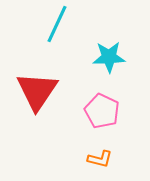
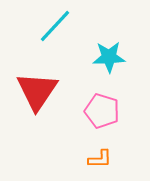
cyan line: moved 2 px left, 2 px down; rotated 18 degrees clockwise
pink pentagon: rotated 8 degrees counterclockwise
orange L-shape: rotated 15 degrees counterclockwise
